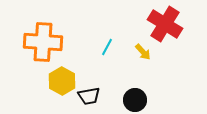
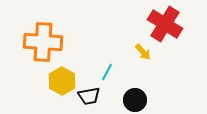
cyan line: moved 25 px down
